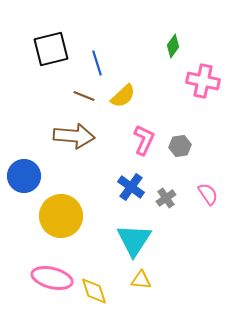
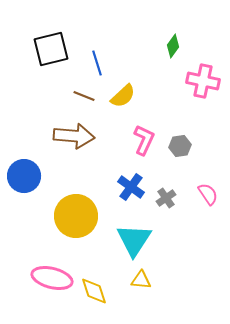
yellow circle: moved 15 px right
